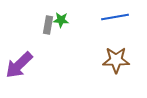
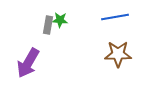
green star: moved 1 px left
brown star: moved 2 px right, 6 px up
purple arrow: moved 9 px right, 2 px up; rotated 16 degrees counterclockwise
